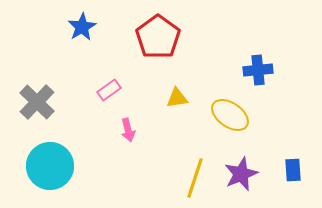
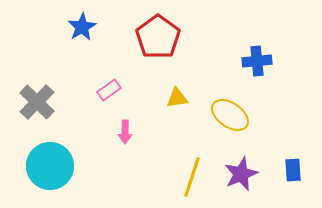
blue cross: moved 1 px left, 9 px up
pink arrow: moved 3 px left, 2 px down; rotated 15 degrees clockwise
yellow line: moved 3 px left, 1 px up
